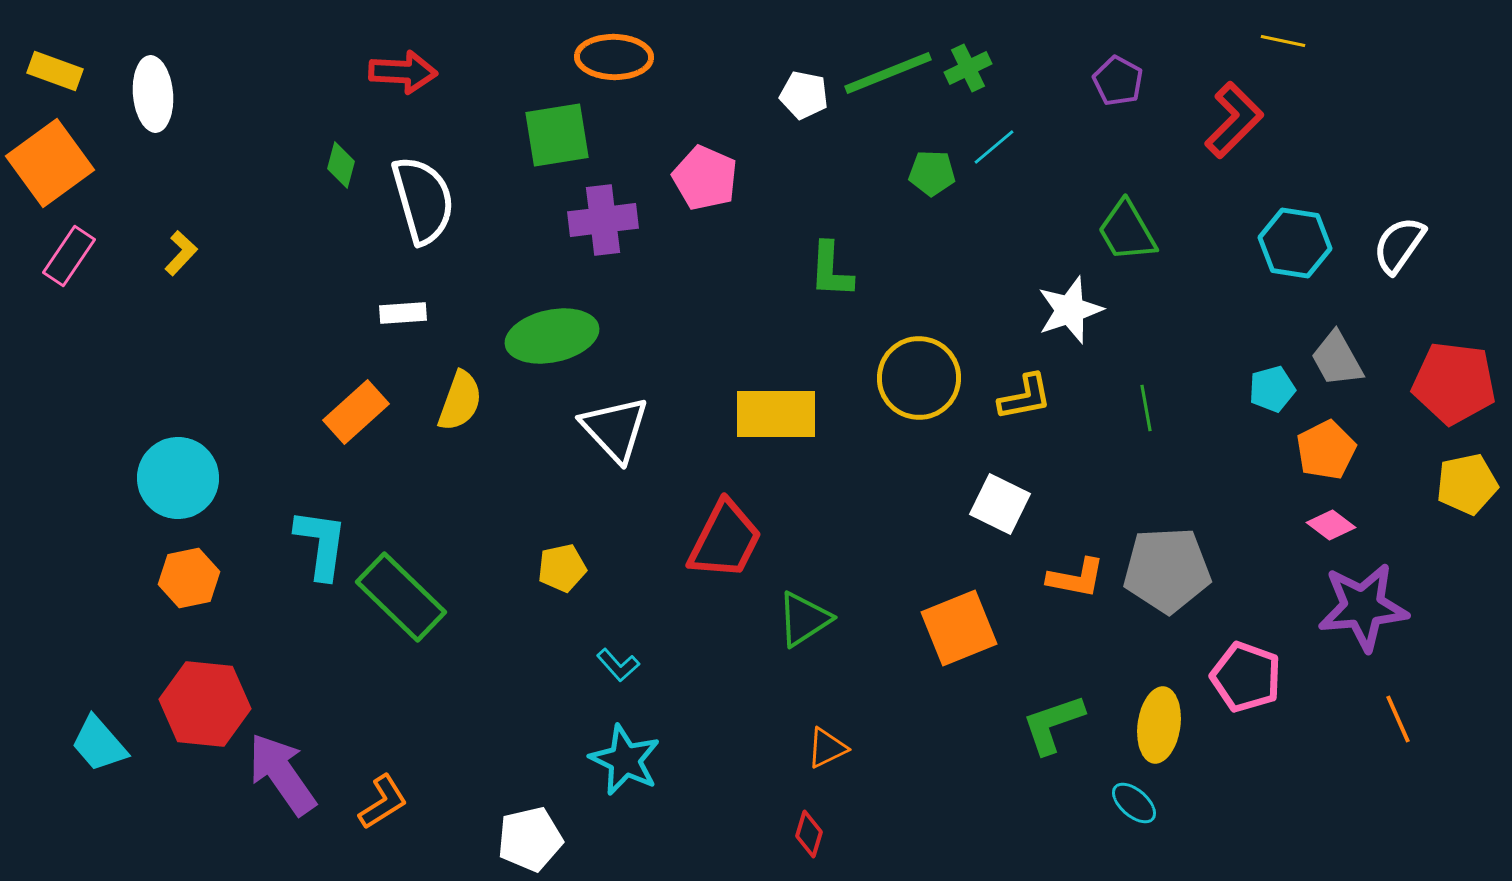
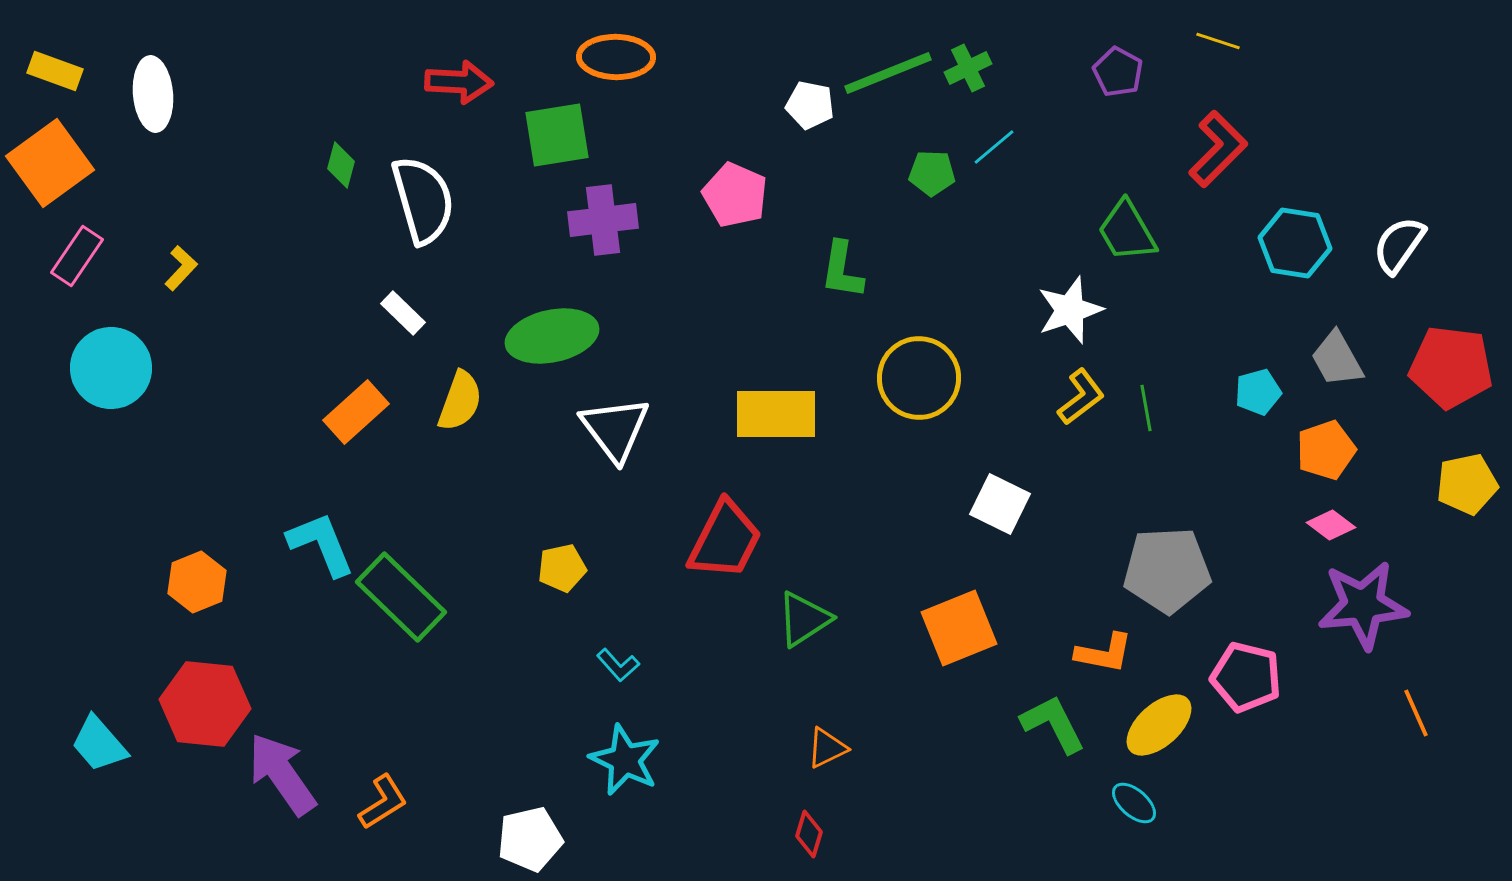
yellow line at (1283, 41): moved 65 px left; rotated 6 degrees clockwise
orange ellipse at (614, 57): moved 2 px right
red arrow at (403, 72): moved 56 px right, 10 px down
purple pentagon at (1118, 81): moved 9 px up
white pentagon at (804, 95): moved 6 px right, 10 px down
red L-shape at (1234, 120): moved 16 px left, 29 px down
pink pentagon at (705, 178): moved 30 px right, 17 px down
yellow L-shape at (181, 253): moved 15 px down
pink rectangle at (69, 256): moved 8 px right
green L-shape at (831, 270): moved 11 px right; rotated 6 degrees clockwise
white rectangle at (403, 313): rotated 48 degrees clockwise
red pentagon at (1454, 383): moved 3 px left, 16 px up
cyan pentagon at (1272, 389): moved 14 px left, 3 px down
yellow L-shape at (1025, 397): moved 56 px right; rotated 26 degrees counterclockwise
white triangle at (615, 429): rotated 6 degrees clockwise
orange pentagon at (1326, 450): rotated 8 degrees clockwise
cyan circle at (178, 478): moved 67 px left, 110 px up
cyan L-shape at (321, 544): rotated 30 degrees counterclockwise
orange hexagon at (189, 578): moved 8 px right, 4 px down; rotated 10 degrees counterclockwise
orange L-shape at (1076, 578): moved 28 px right, 75 px down
purple star at (1363, 607): moved 2 px up
pink pentagon at (1246, 677): rotated 6 degrees counterclockwise
orange line at (1398, 719): moved 18 px right, 6 px up
green L-shape at (1053, 724): rotated 82 degrees clockwise
yellow ellipse at (1159, 725): rotated 40 degrees clockwise
